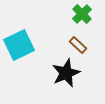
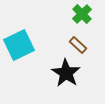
black star: rotated 16 degrees counterclockwise
